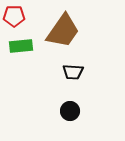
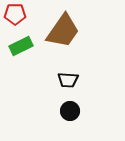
red pentagon: moved 1 px right, 2 px up
green rectangle: rotated 20 degrees counterclockwise
black trapezoid: moved 5 px left, 8 px down
